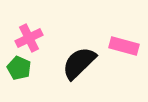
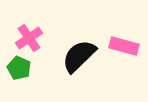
pink cross: rotated 8 degrees counterclockwise
black semicircle: moved 7 px up
